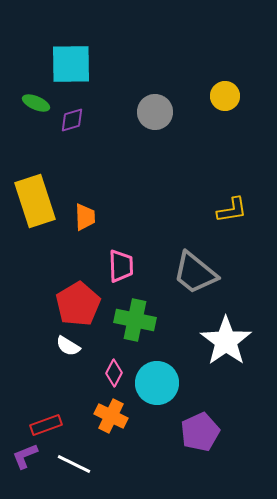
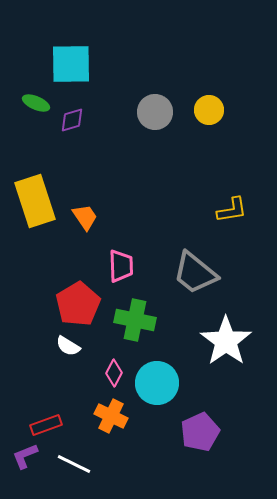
yellow circle: moved 16 px left, 14 px down
orange trapezoid: rotated 32 degrees counterclockwise
